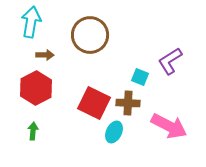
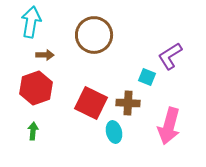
brown circle: moved 4 px right
purple L-shape: moved 5 px up
cyan square: moved 7 px right
red hexagon: rotated 8 degrees clockwise
red square: moved 3 px left
pink arrow: rotated 78 degrees clockwise
cyan ellipse: rotated 40 degrees counterclockwise
